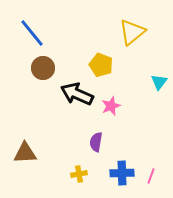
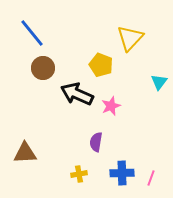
yellow triangle: moved 2 px left, 6 px down; rotated 8 degrees counterclockwise
pink line: moved 2 px down
